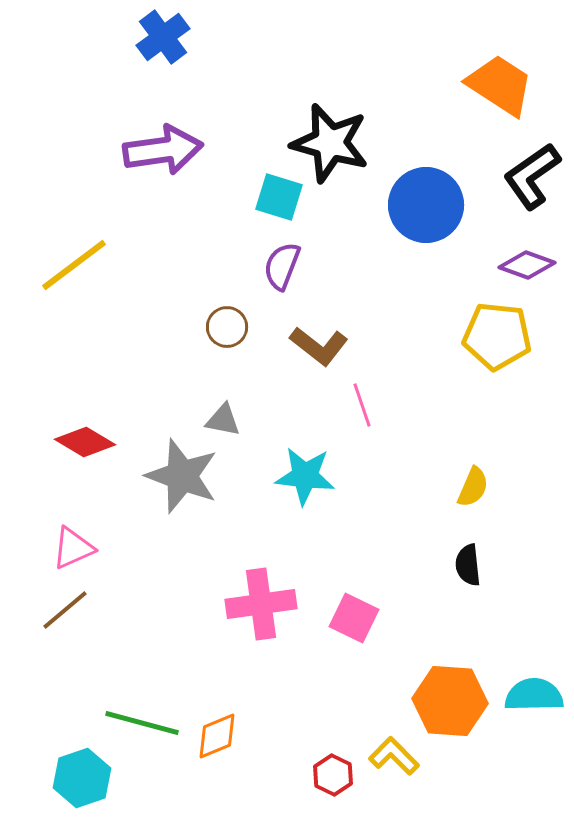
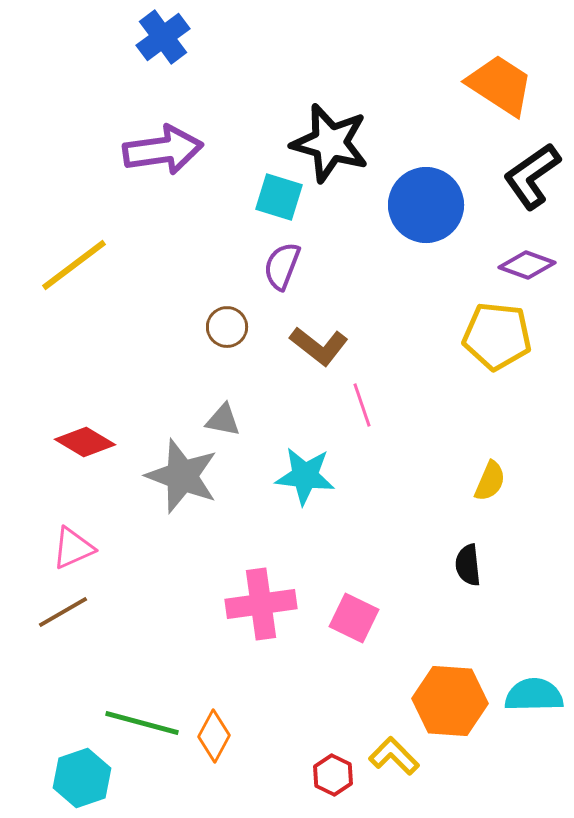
yellow semicircle: moved 17 px right, 6 px up
brown line: moved 2 px left, 2 px down; rotated 10 degrees clockwise
orange diamond: moved 3 px left; rotated 39 degrees counterclockwise
